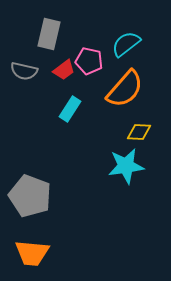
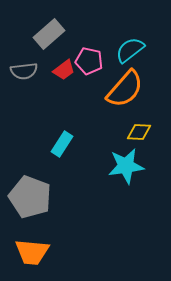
gray rectangle: rotated 36 degrees clockwise
cyan semicircle: moved 4 px right, 6 px down
gray semicircle: rotated 20 degrees counterclockwise
cyan rectangle: moved 8 px left, 35 px down
gray pentagon: moved 1 px down
orange trapezoid: moved 1 px up
